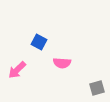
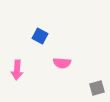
blue square: moved 1 px right, 6 px up
pink arrow: rotated 42 degrees counterclockwise
